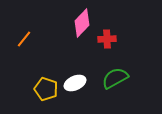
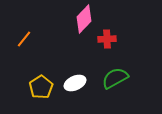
pink diamond: moved 2 px right, 4 px up
yellow pentagon: moved 5 px left, 2 px up; rotated 20 degrees clockwise
